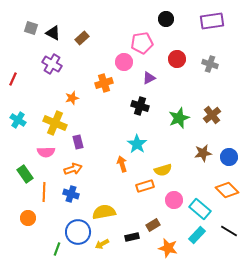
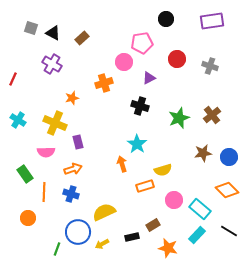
gray cross at (210, 64): moved 2 px down
yellow semicircle at (104, 212): rotated 15 degrees counterclockwise
